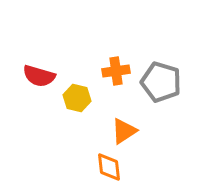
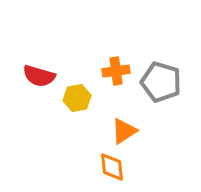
yellow hexagon: rotated 24 degrees counterclockwise
orange diamond: moved 3 px right
